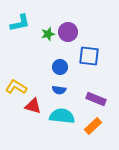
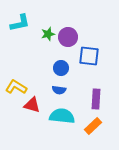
purple circle: moved 5 px down
blue circle: moved 1 px right, 1 px down
purple rectangle: rotated 72 degrees clockwise
red triangle: moved 1 px left, 1 px up
